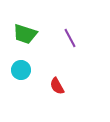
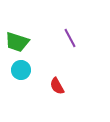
green trapezoid: moved 8 px left, 8 px down
